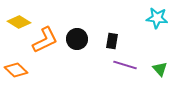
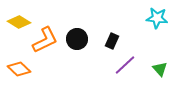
black rectangle: rotated 14 degrees clockwise
purple line: rotated 60 degrees counterclockwise
orange diamond: moved 3 px right, 1 px up
